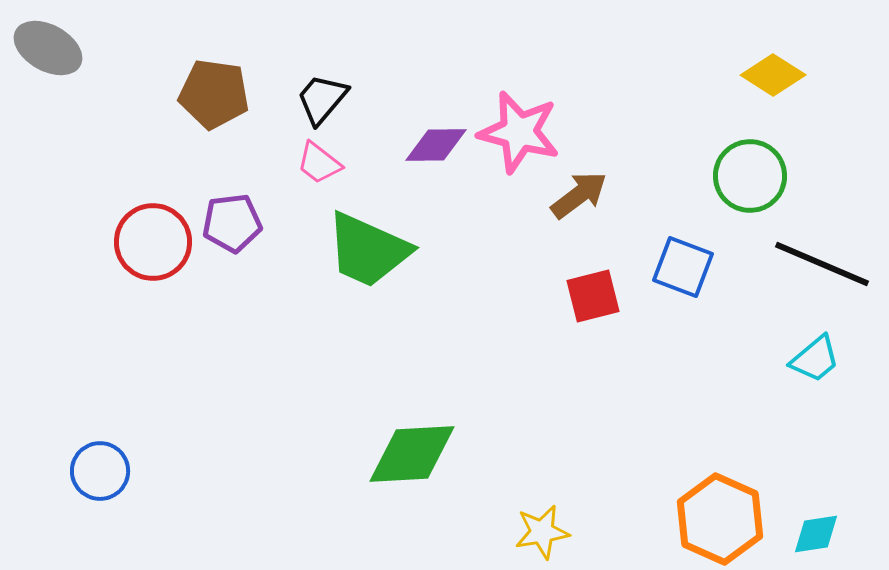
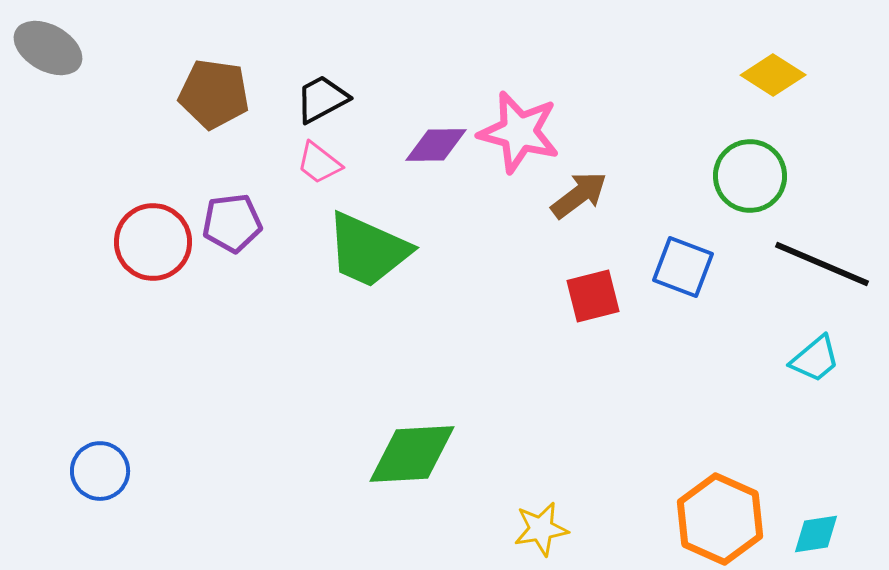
black trapezoid: rotated 22 degrees clockwise
yellow star: moved 1 px left, 3 px up
